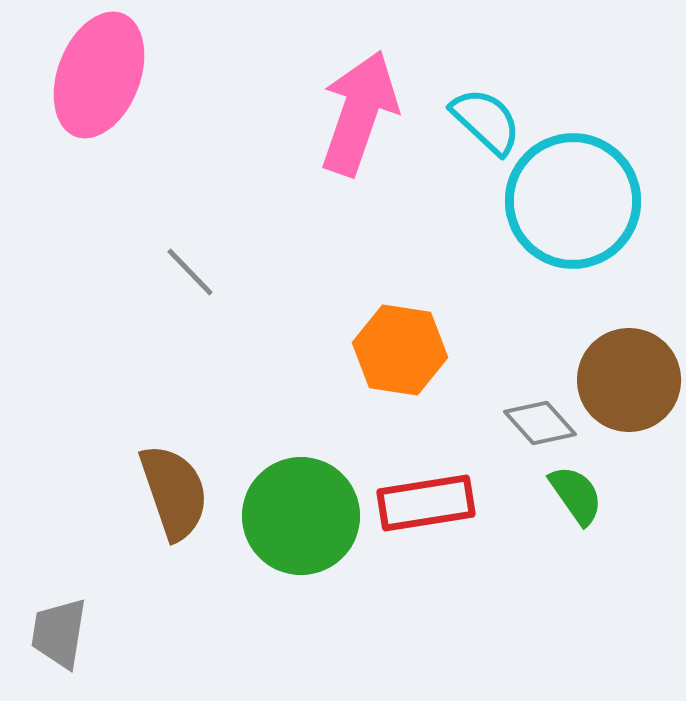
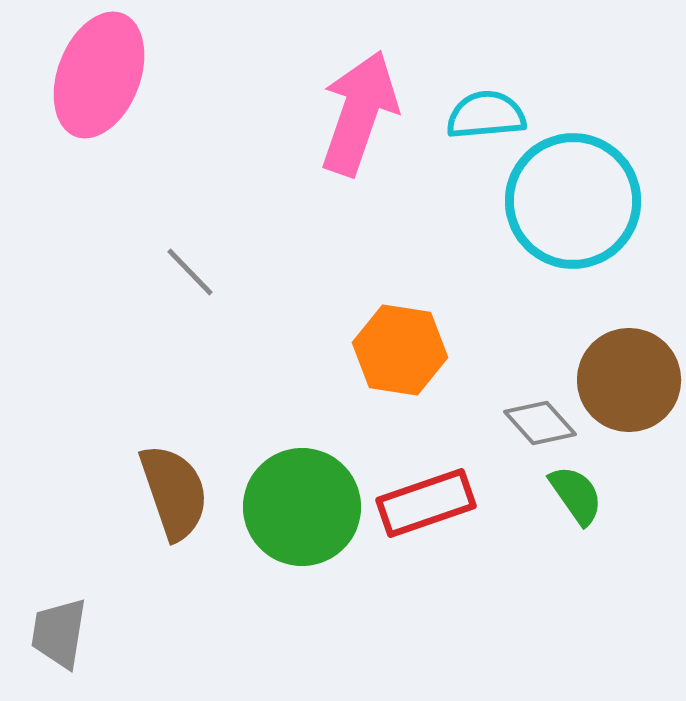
cyan semicircle: moved 6 px up; rotated 48 degrees counterclockwise
red rectangle: rotated 10 degrees counterclockwise
green circle: moved 1 px right, 9 px up
